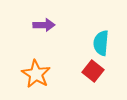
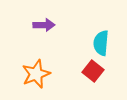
orange star: rotated 20 degrees clockwise
